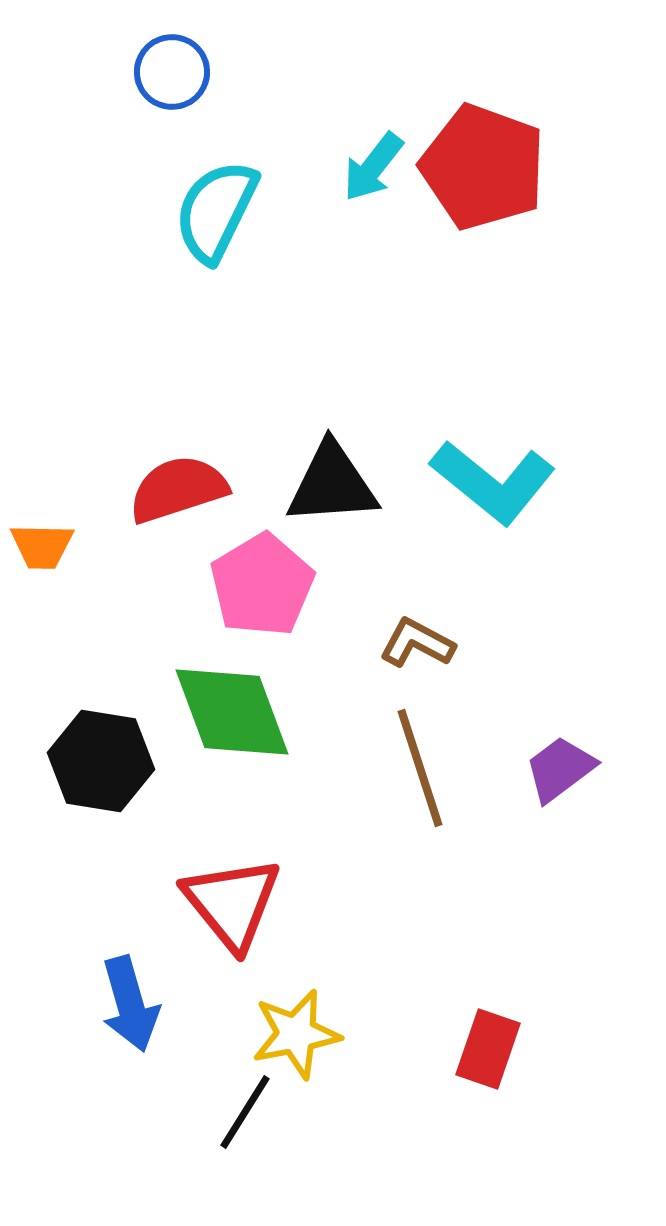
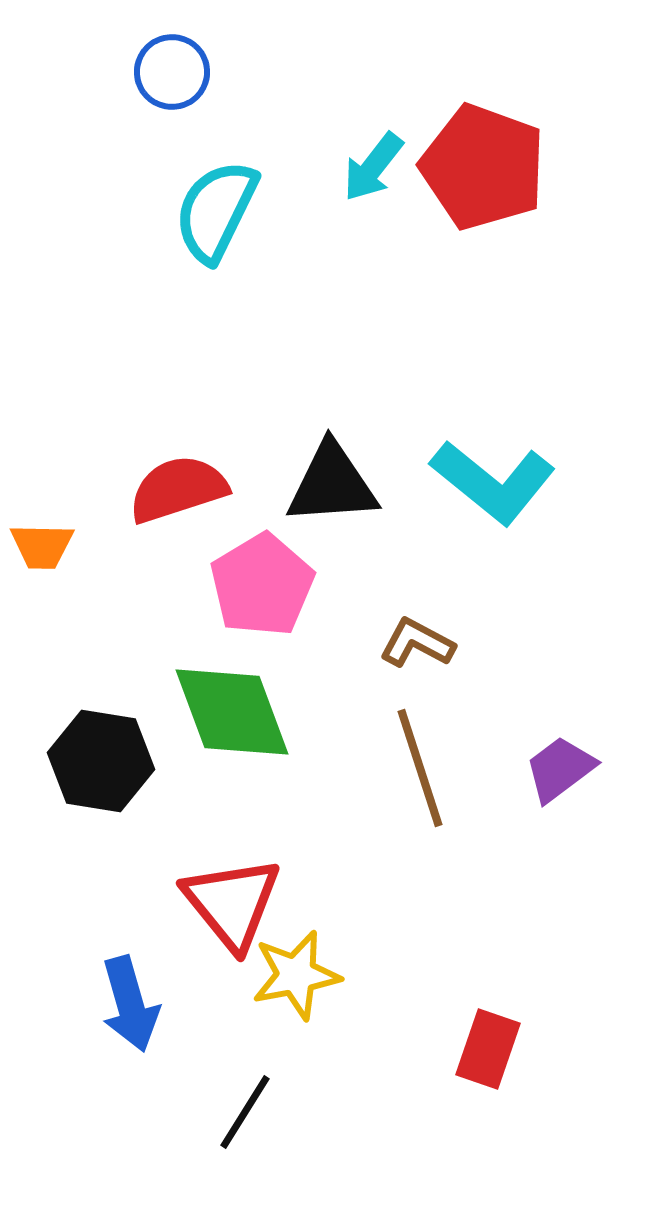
yellow star: moved 59 px up
